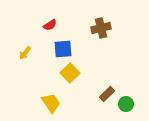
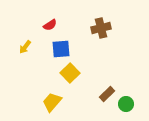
blue square: moved 2 px left
yellow arrow: moved 6 px up
yellow trapezoid: moved 1 px right, 1 px up; rotated 105 degrees counterclockwise
